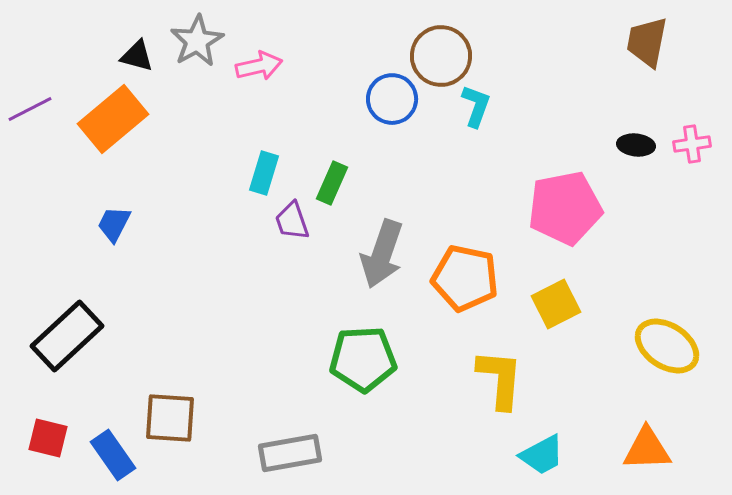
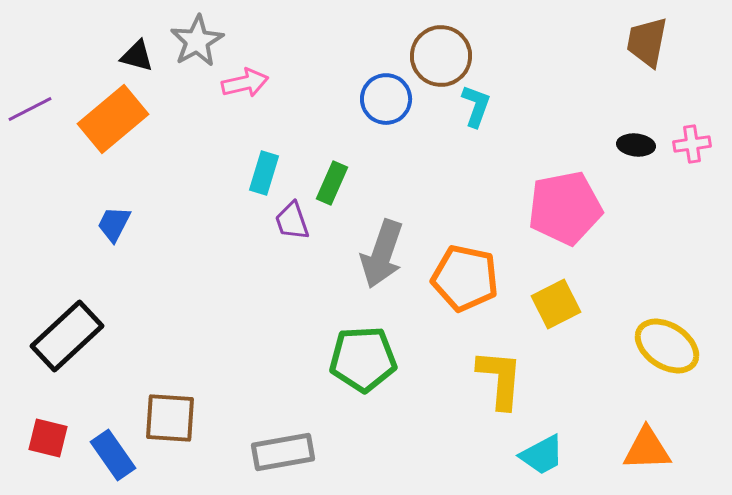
pink arrow: moved 14 px left, 17 px down
blue circle: moved 6 px left
gray rectangle: moved 7 px left, 1 px up
